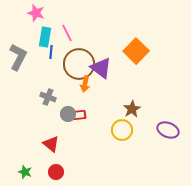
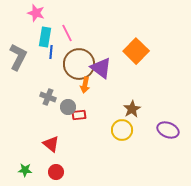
orange arrow: moved 1 px down
gray circle: moved 7 px up
green star: moved 2 px up; rotated 16 degrees counterclockwise
